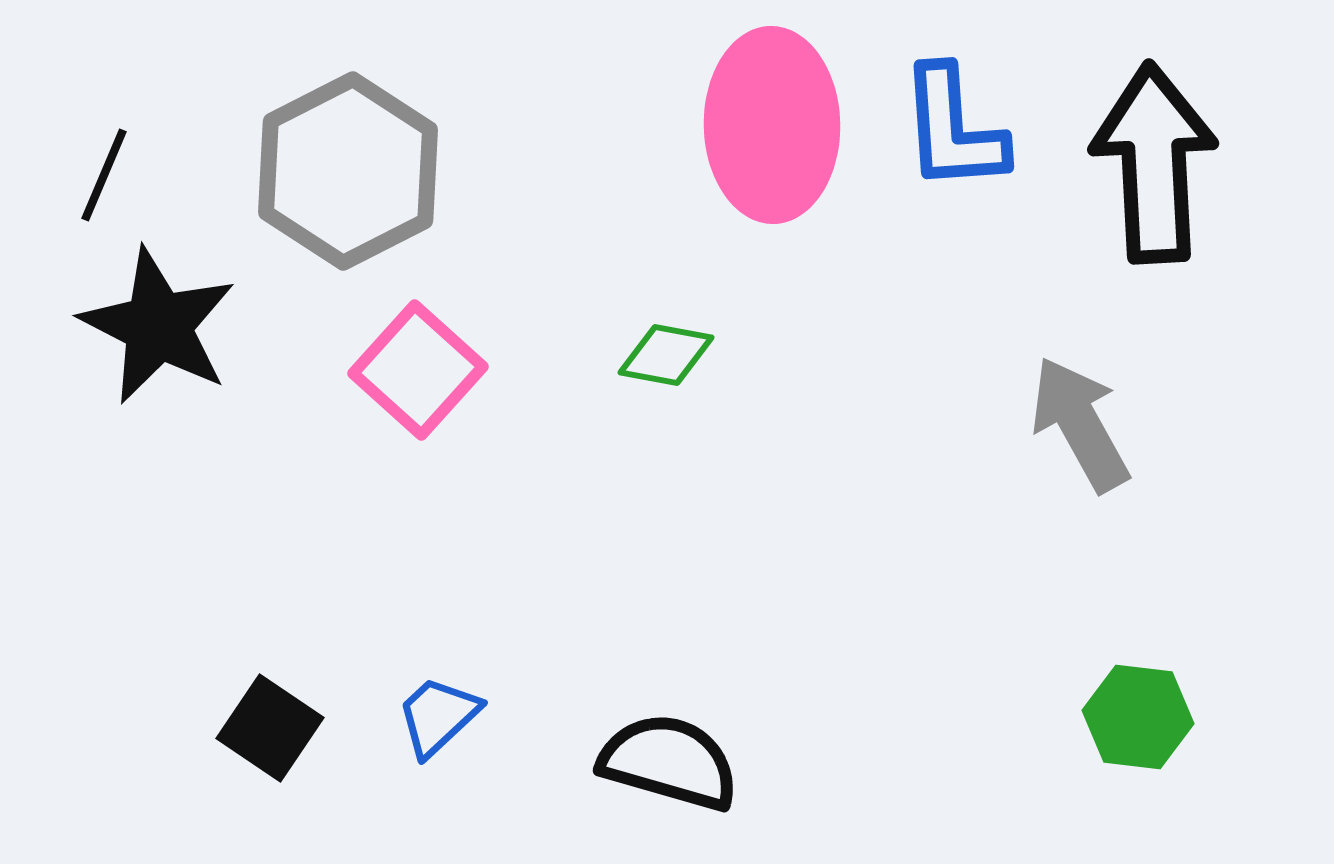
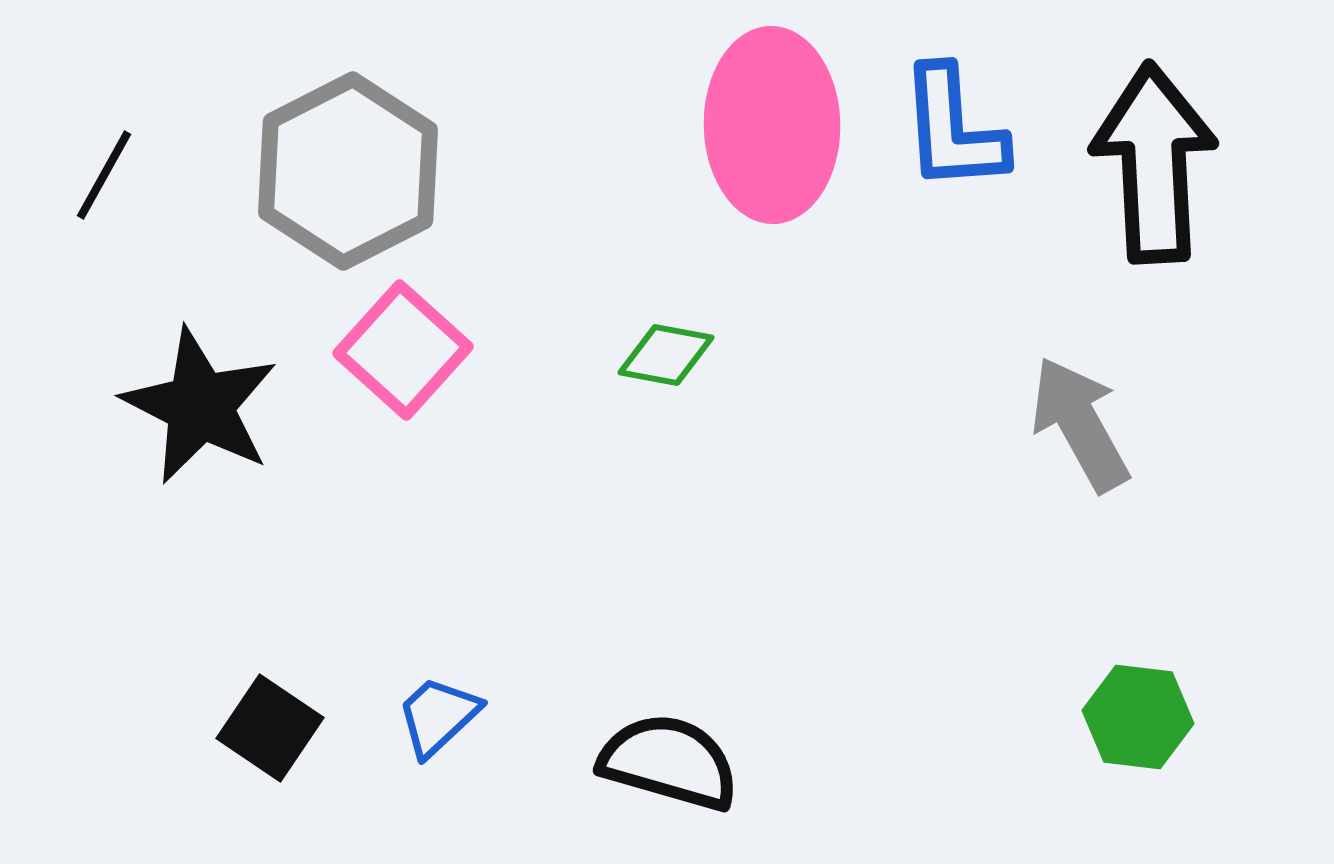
black line: rotated 6 degrees clockwise
black star: moved 42 px right, 80 px down
pink square: moved 15 px left, 20 px up
